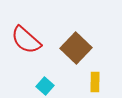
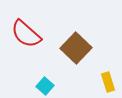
red semicircle: moved 6 px up
yellow rectangle: moved 13 px right; rotated 18 degrees counterclockwise
